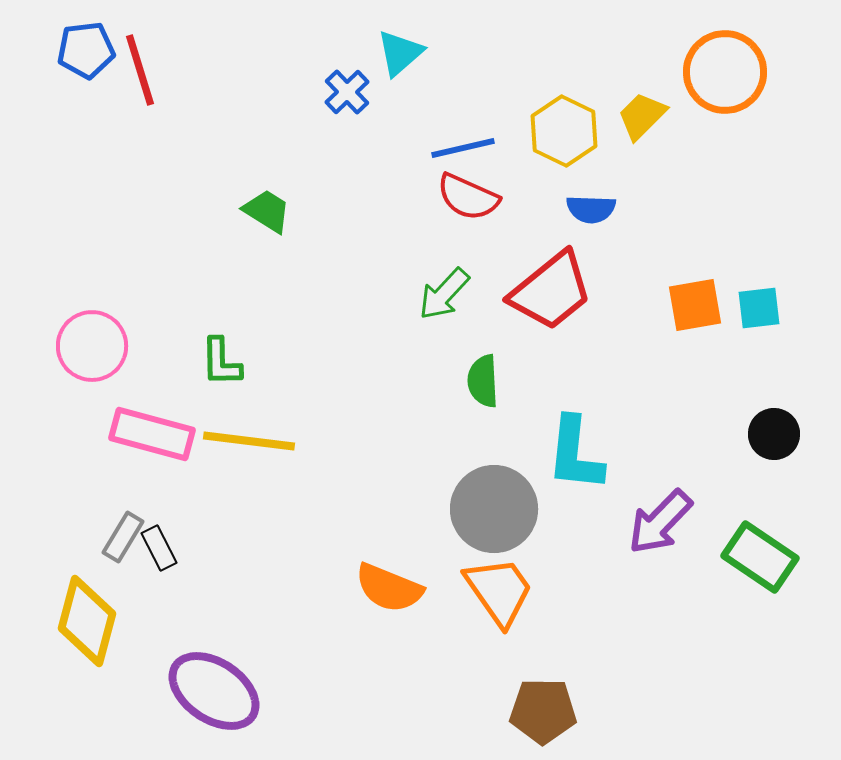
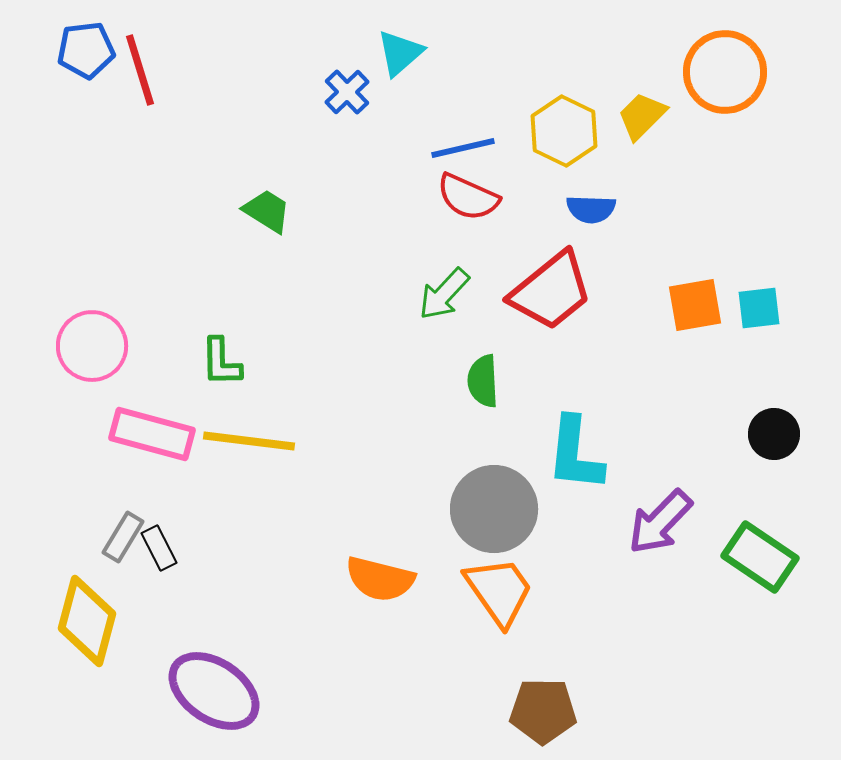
orange semicircle: moved 9 px left, 9 px up; rotated 8 degrees counterclockwise
